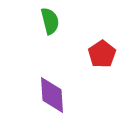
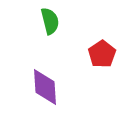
purple diamond: moved 7 px left, 8 px up
